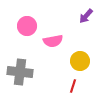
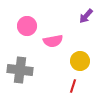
gray cross: moved 2 px up
